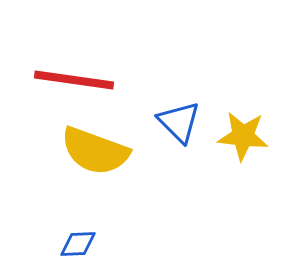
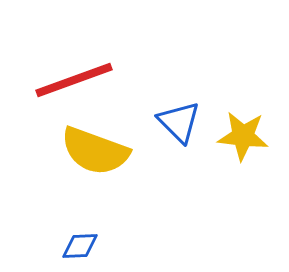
red line: rotated 28 degrees counterclockwise
blue diamond: moved 2 px right, 2 px down
